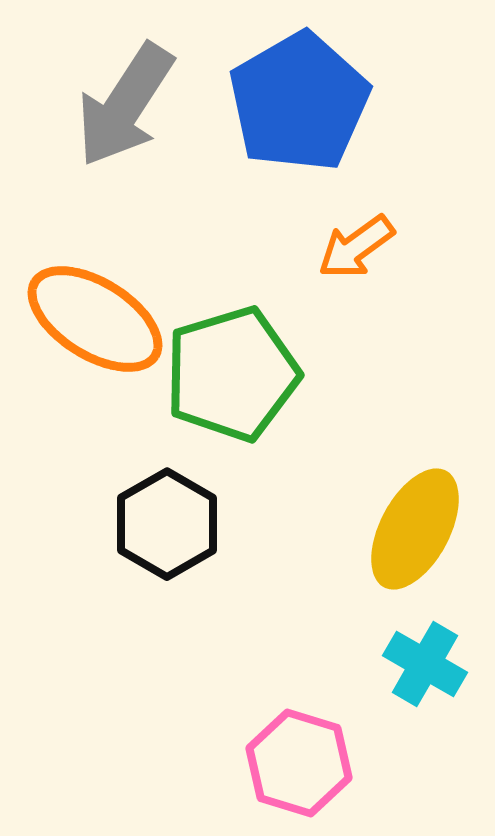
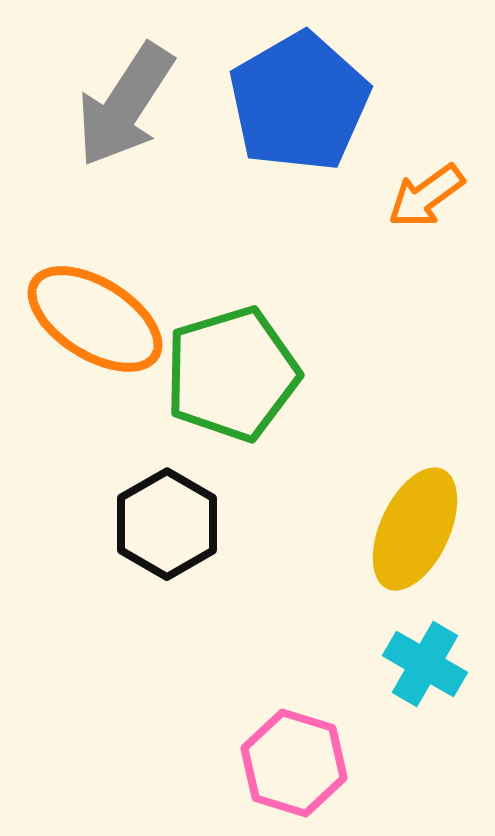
orange arrow: moved 70 px right, 51 px up
yellow ellipse: rotated 3 degrees counterclockwise
pink hexagon: moved 5 px left
